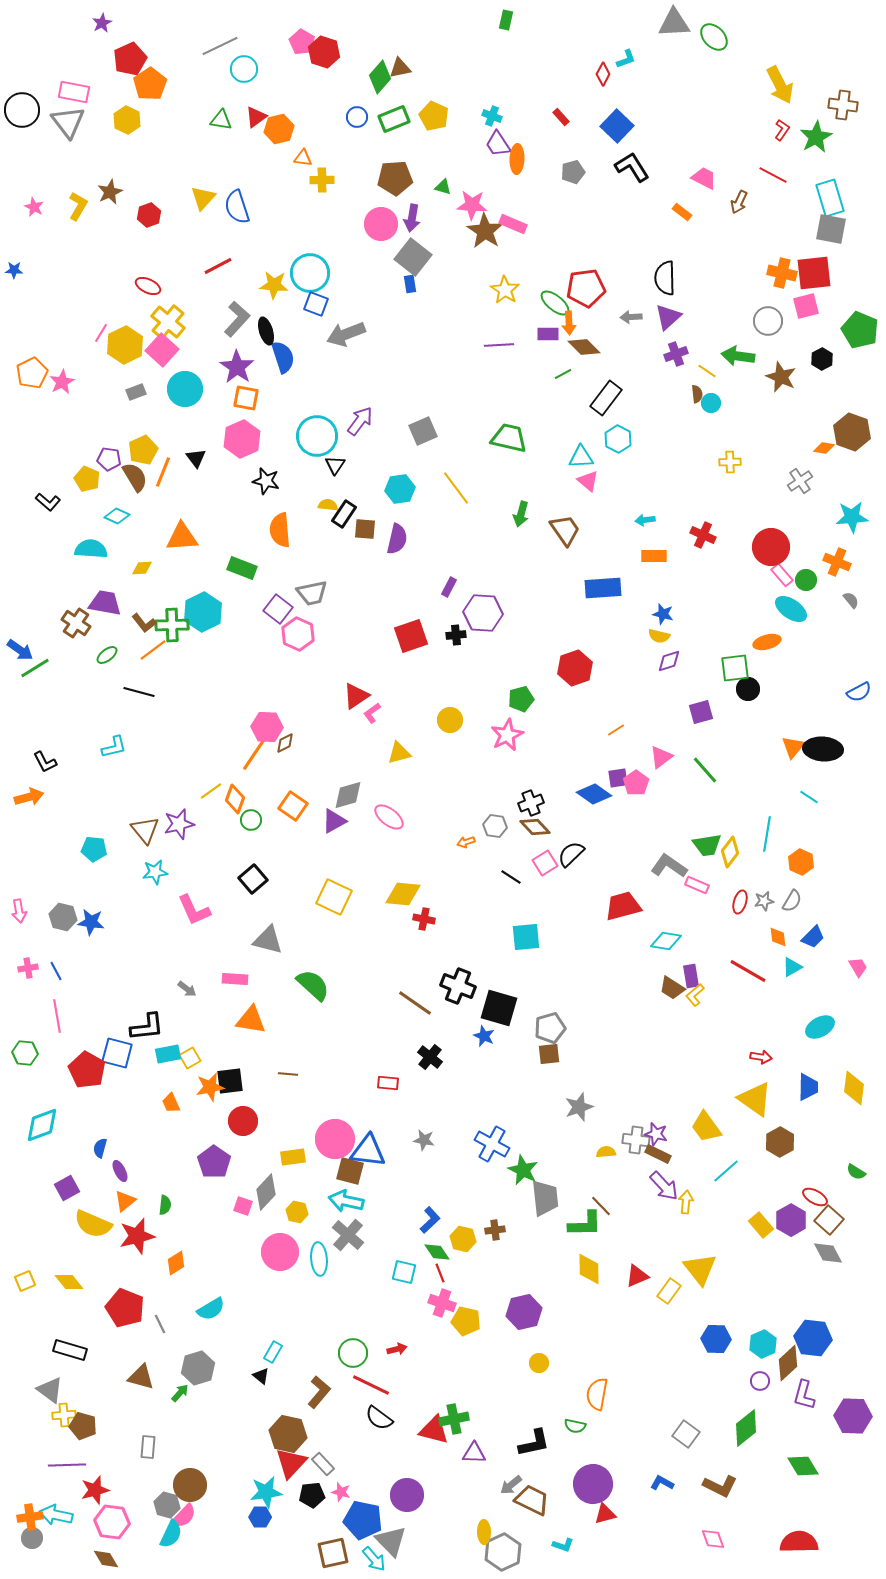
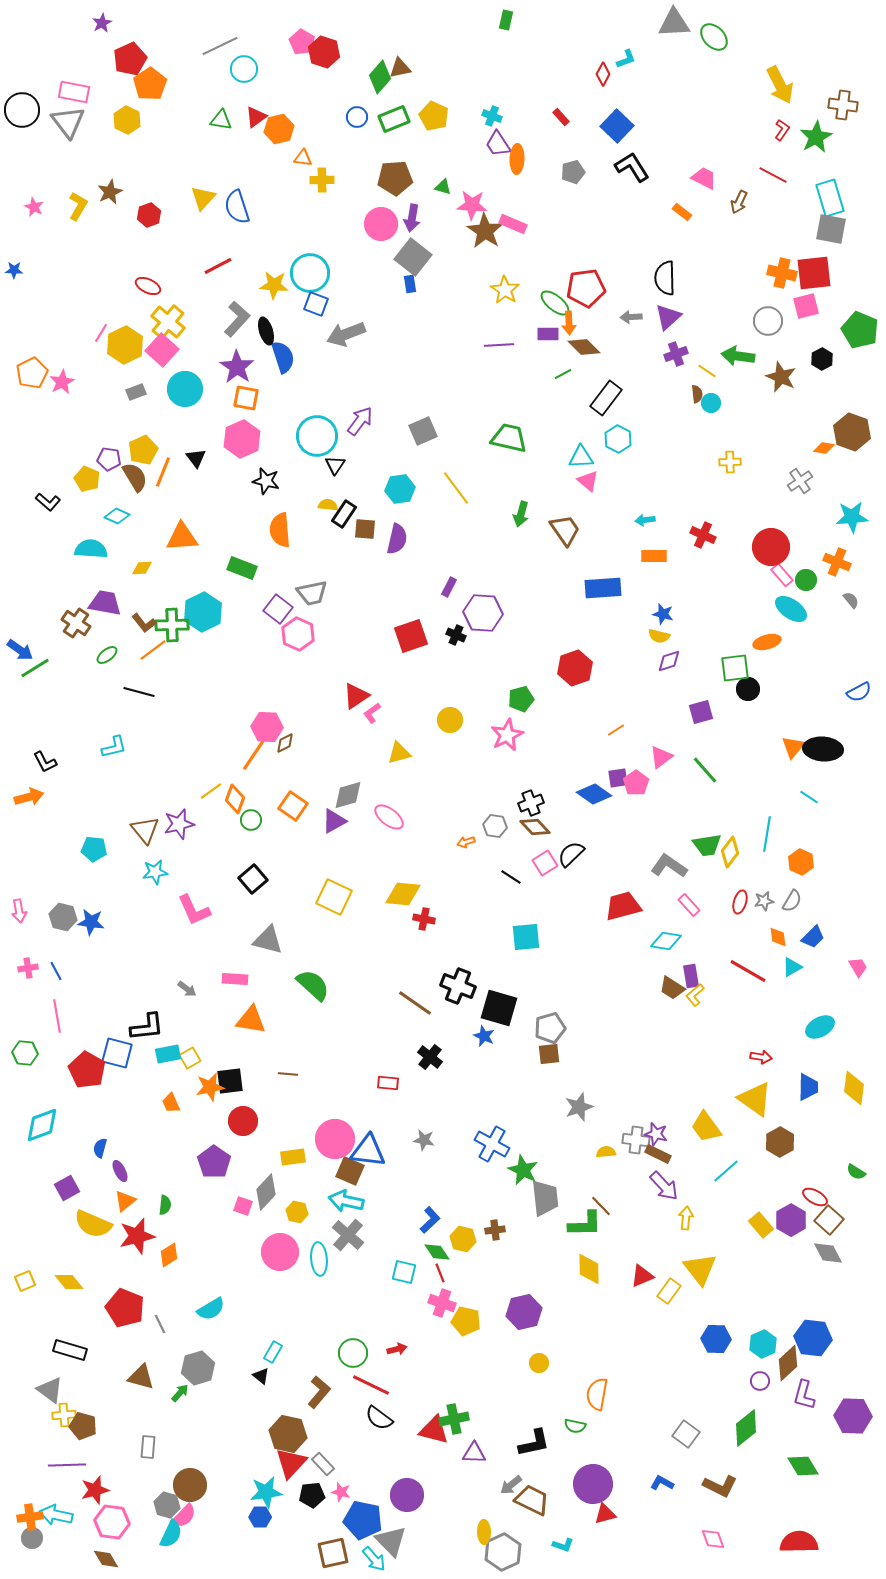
black cross at (456, 635): rotated 30 degrees clockwise
pink rectangle at (697, 885): moved 8 px left, 20 px down; rotated 25 degrees clockwise
brown square at (350, 1171): rotated 8 degrees clockwise
yellow arrow at (686, 1202): moved 16 px down
orange diamond at (176, 1263): moved 7 px left, 8 px up
red triangle at (637, 1276): moved 5 px right
